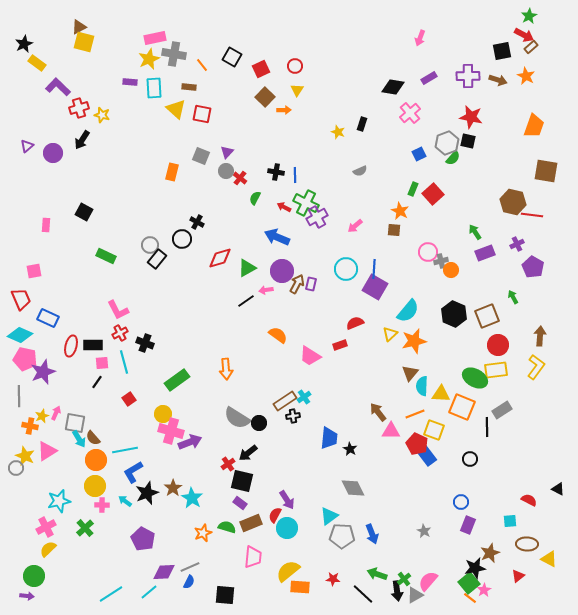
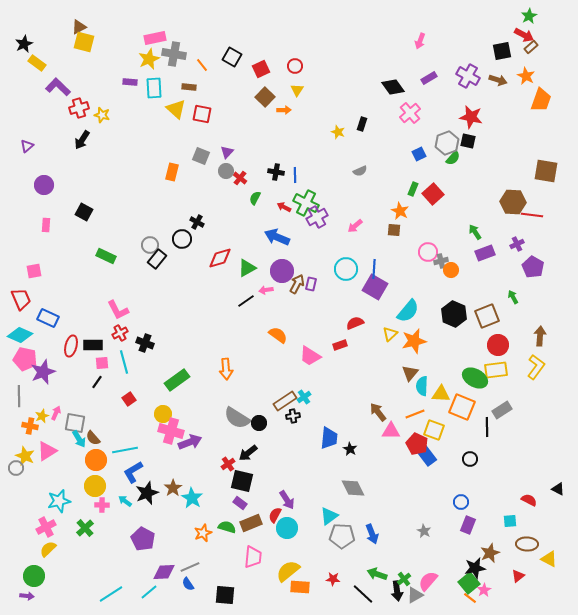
pink arrow at (420, 38): moved 3 px down
purple cross at (468, 76): rotated 30 degrees clockwise
black diamond at (393, 87): rotated 45 degrees clockwise
orange trapezoid at (534, 126): moved 7 px right, 26 px up
purple circle at (53, 153): moved 9 px left, 32 px down
brown hexagon at (513, 202): rotated 10 degrees counterclockwise
blue semicircle at (189, 582): moved 1 px left, 2 px down; rotated 120 degrees clockwise
